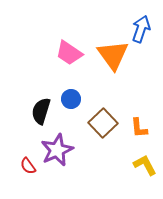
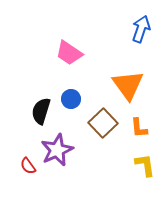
orange triangle: moved 15 px right, 30 px down
yellow L-shape: rotated 20 degrees clockwise
